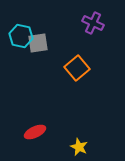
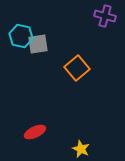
purple cross: moved 12 px right, 7 px up; rotated 10 degrees counterclockwise
gray square: moved 1 px down
yellow star: moved 2 px right, 2 px down
